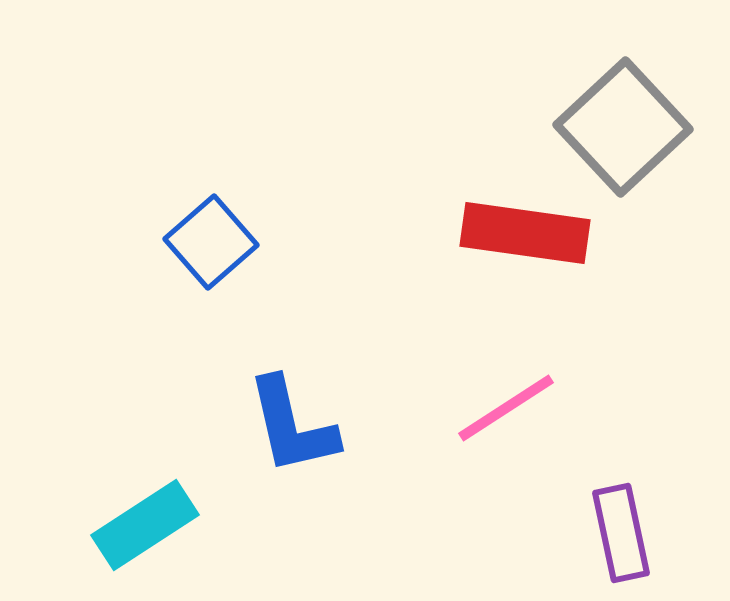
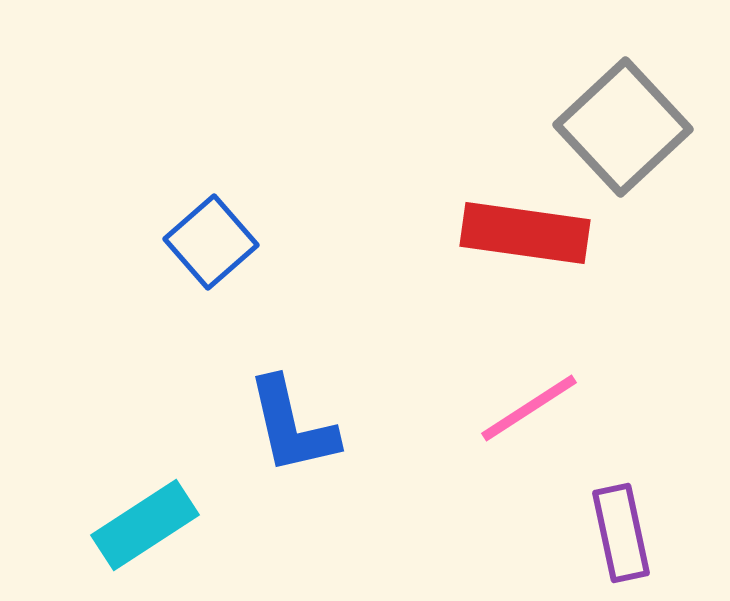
pink line: moved 23 px right
